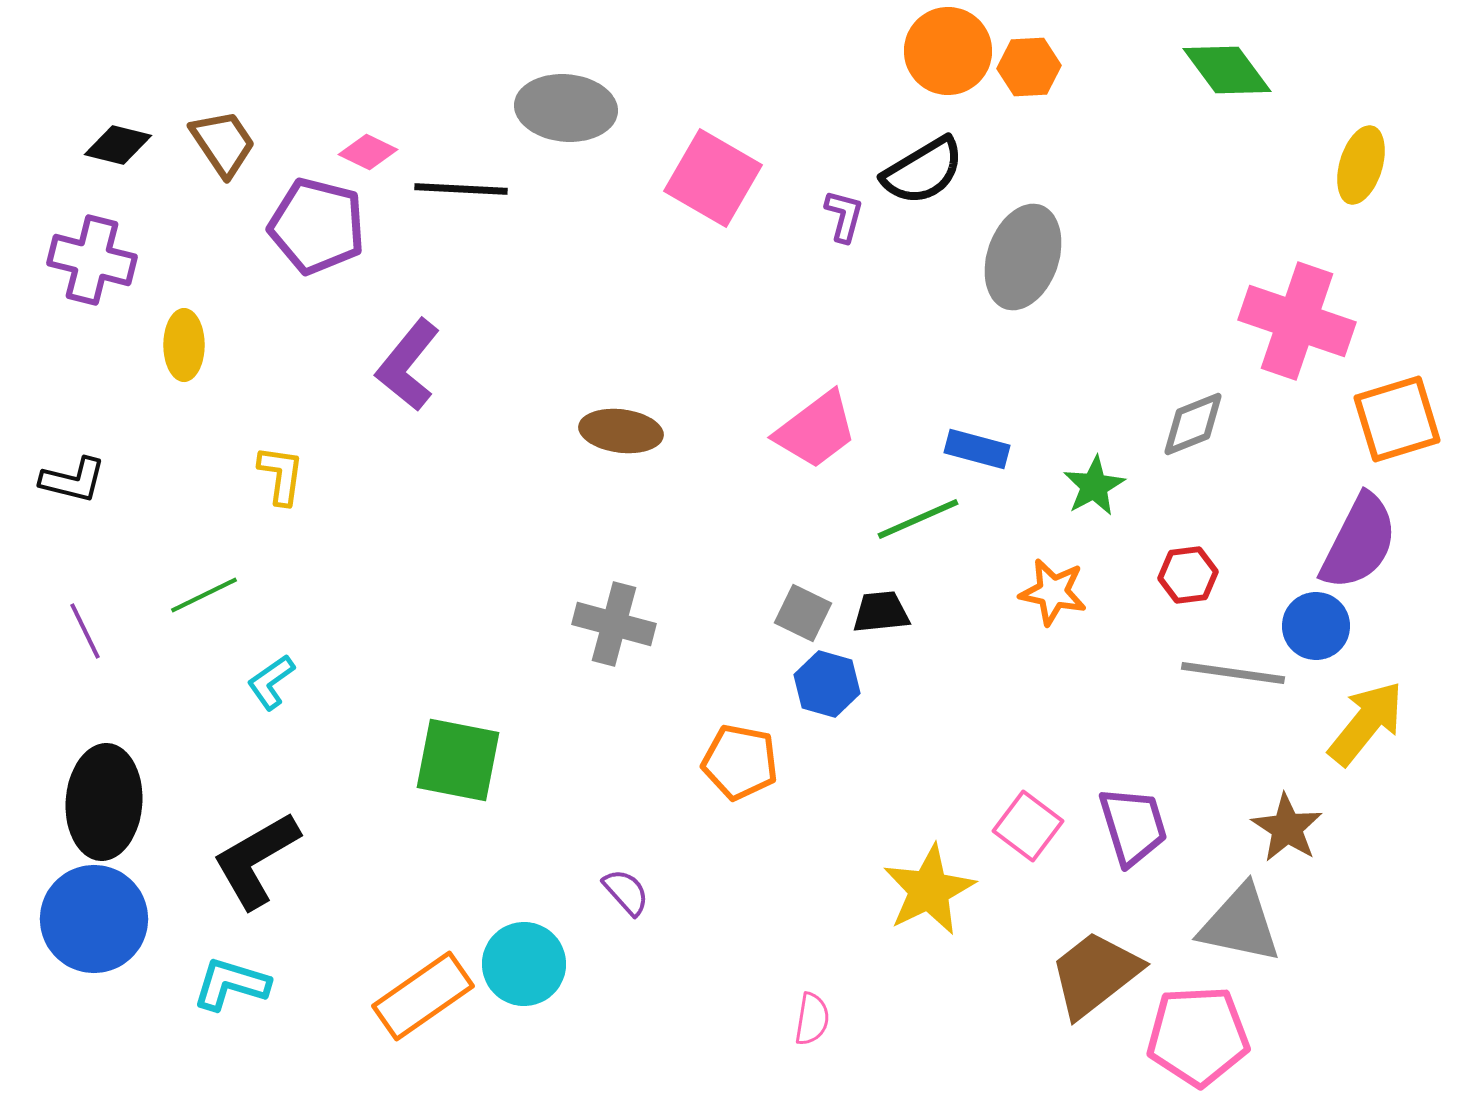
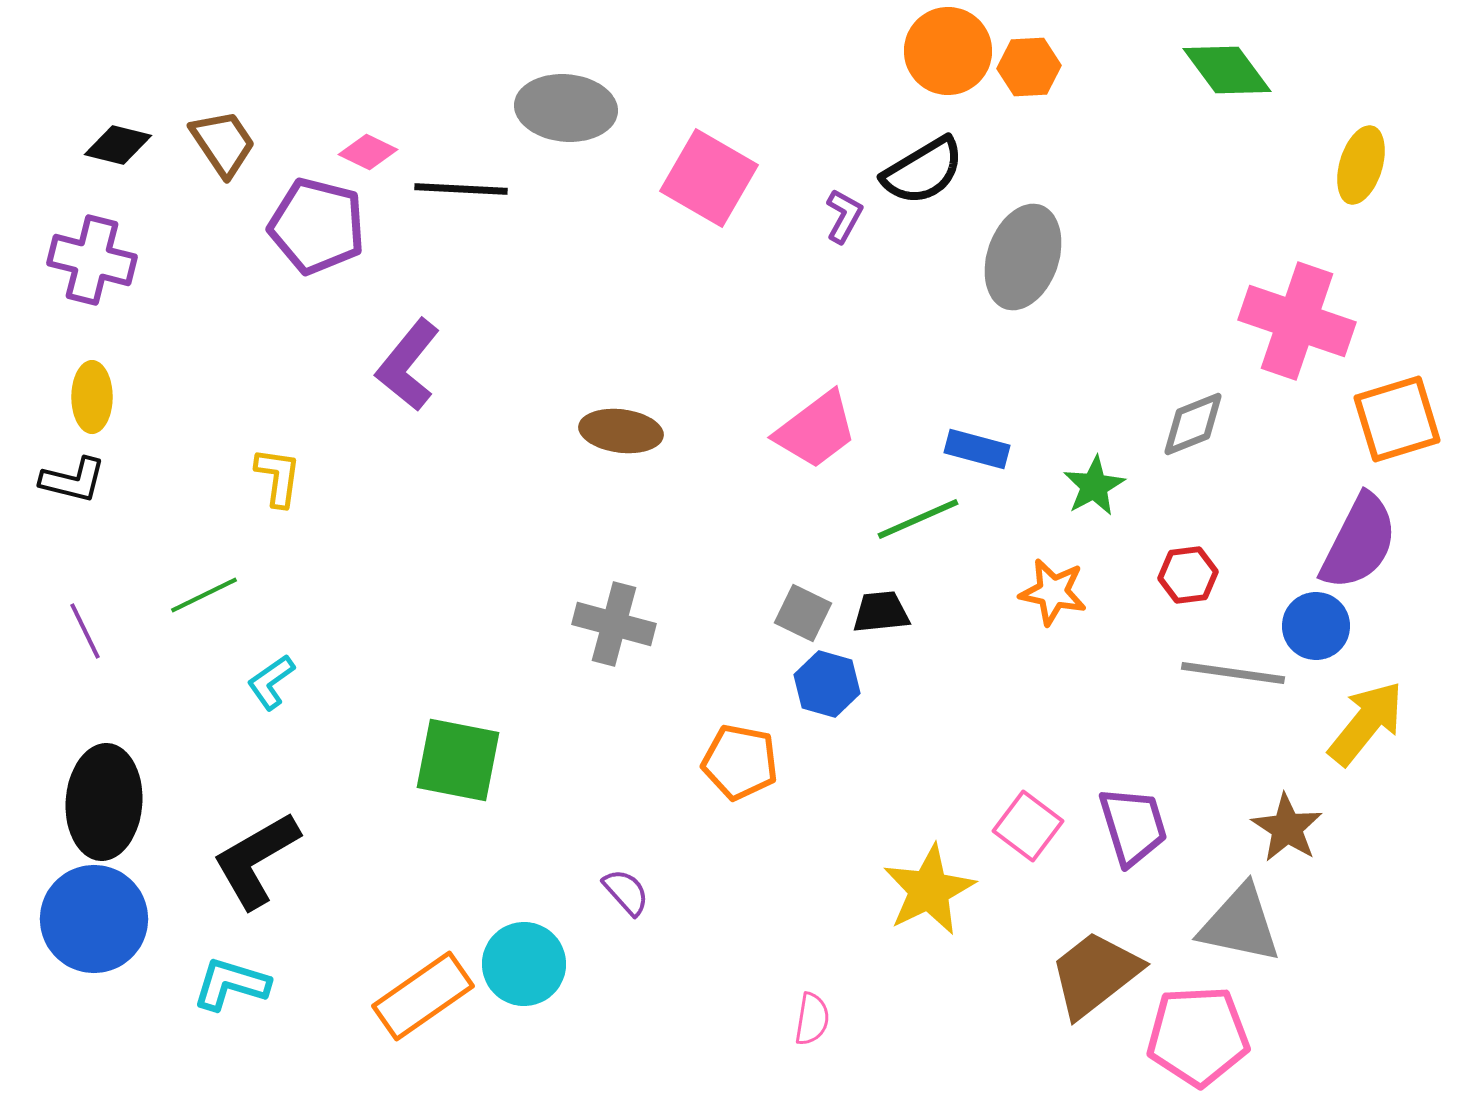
pink square at (713, 178): moved 4 px left
purple L-shape at (844, 216): rotated 14 degrees clockwise
yellow ellipse at (184, 345): moved 92 px left, 52 px down
yellow L-shape at (281, 475): moved 3 px left, 2 px down
